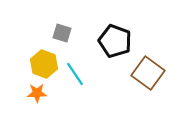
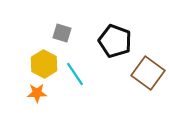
yellow hexagon: rotated 8 degrees clockwise
